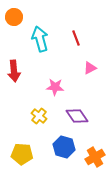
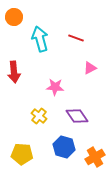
red line: rotated 49 degrees counterclockwise
red arrow: moved 1 px down
